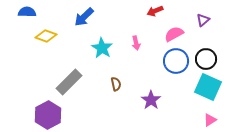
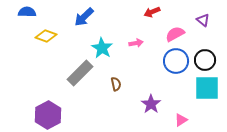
red arrow: moved 3 px left, 1 px down
purple triangle: rotated 40 degrees counterclockwise
pink semicircle: moved 1 px right
pink arrow: rotated 88 degrees counterclockwise
black circle: moved 1 px left, 1 px down
gray rectangle: moved 11 px right, 9 px up
cyan square: moved 1 px left, 1 px down; rotated 24 degrees counterclockwise
purple star: moved 4 px down
pink triangle: moved 29 px left
